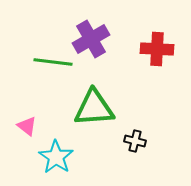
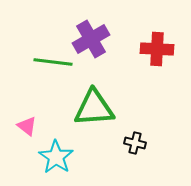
black cross: moved 2 px down
